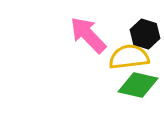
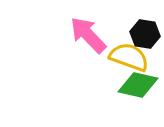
black hexagon: rotated 8 degrees counterclockwise
yellow semicircle: rotated 27 degrees clockwise
